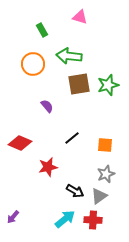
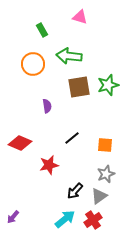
brown square: moved 3 px down
purple semicircle: rotated 32 degrees clockwise
red star: moved 1 px right, 2 px up
black arrow: rotated 102 degrees clockwise
red cross: rotated 36 degrees counterclockwise
